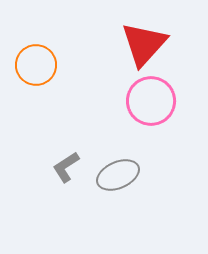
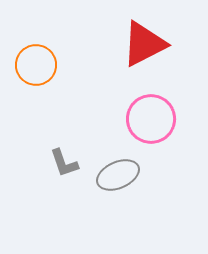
red triangle: rotated 21 degrees clockwise
pink circle: moved 18 px down
gray L-shape: moved 2 px left, 4 px up; rotated 76 degrees counterclockwise
